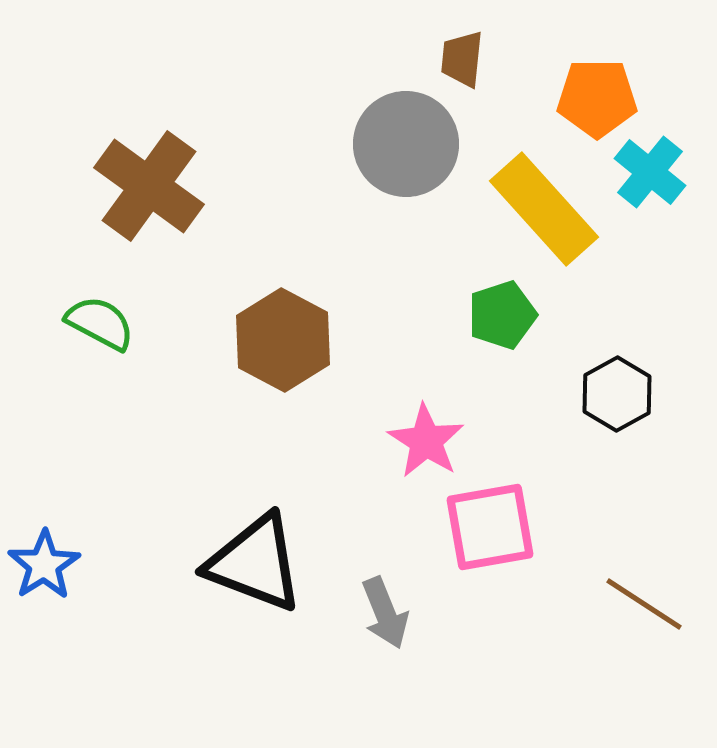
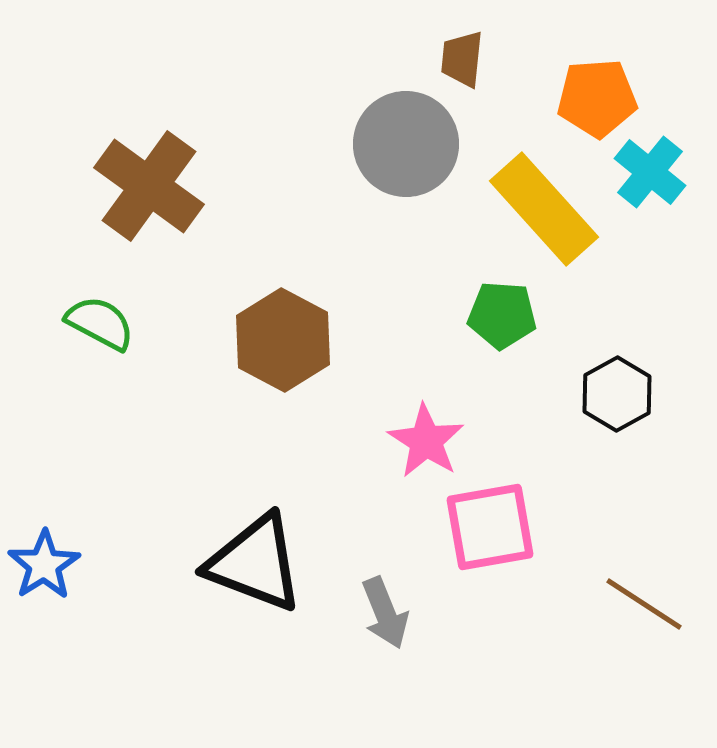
orange pentagon: rotated 4 degrees counterclockwise
green pentagon: rotated 22 degrees clockwise
